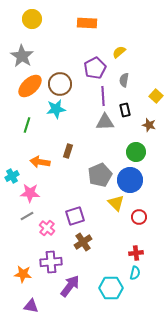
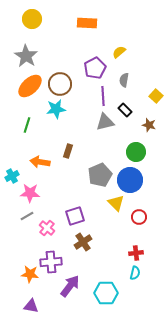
gray star: moved 4 px right
black rectangle: rotated 32 degrees counterclockwise
gray triangle: rotated 12 degrees counterclockwise
orange star: moved 7 px right
cyan hexagon: moved 5 px left, 5 px down
